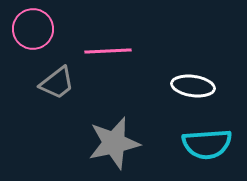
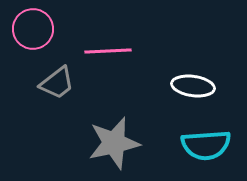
cyan semicircle: moved 1 px left, 1 px down
